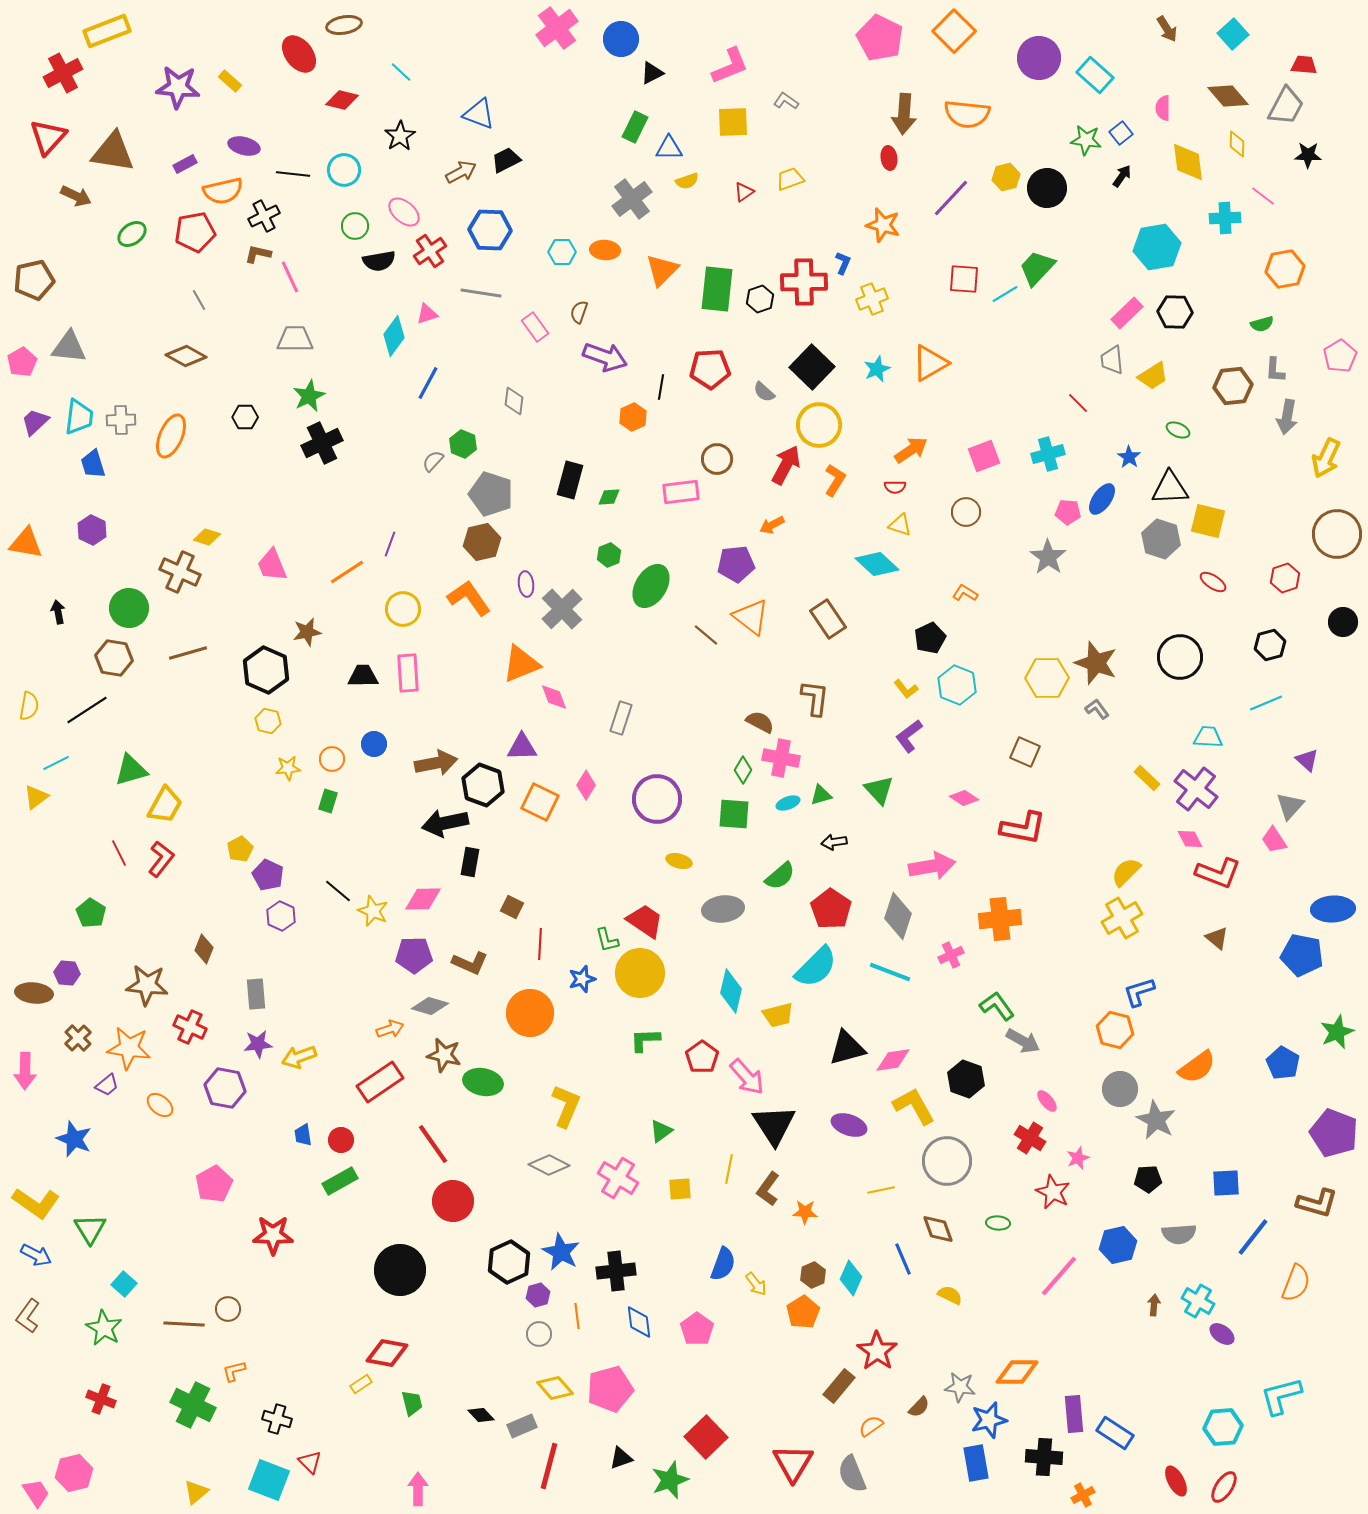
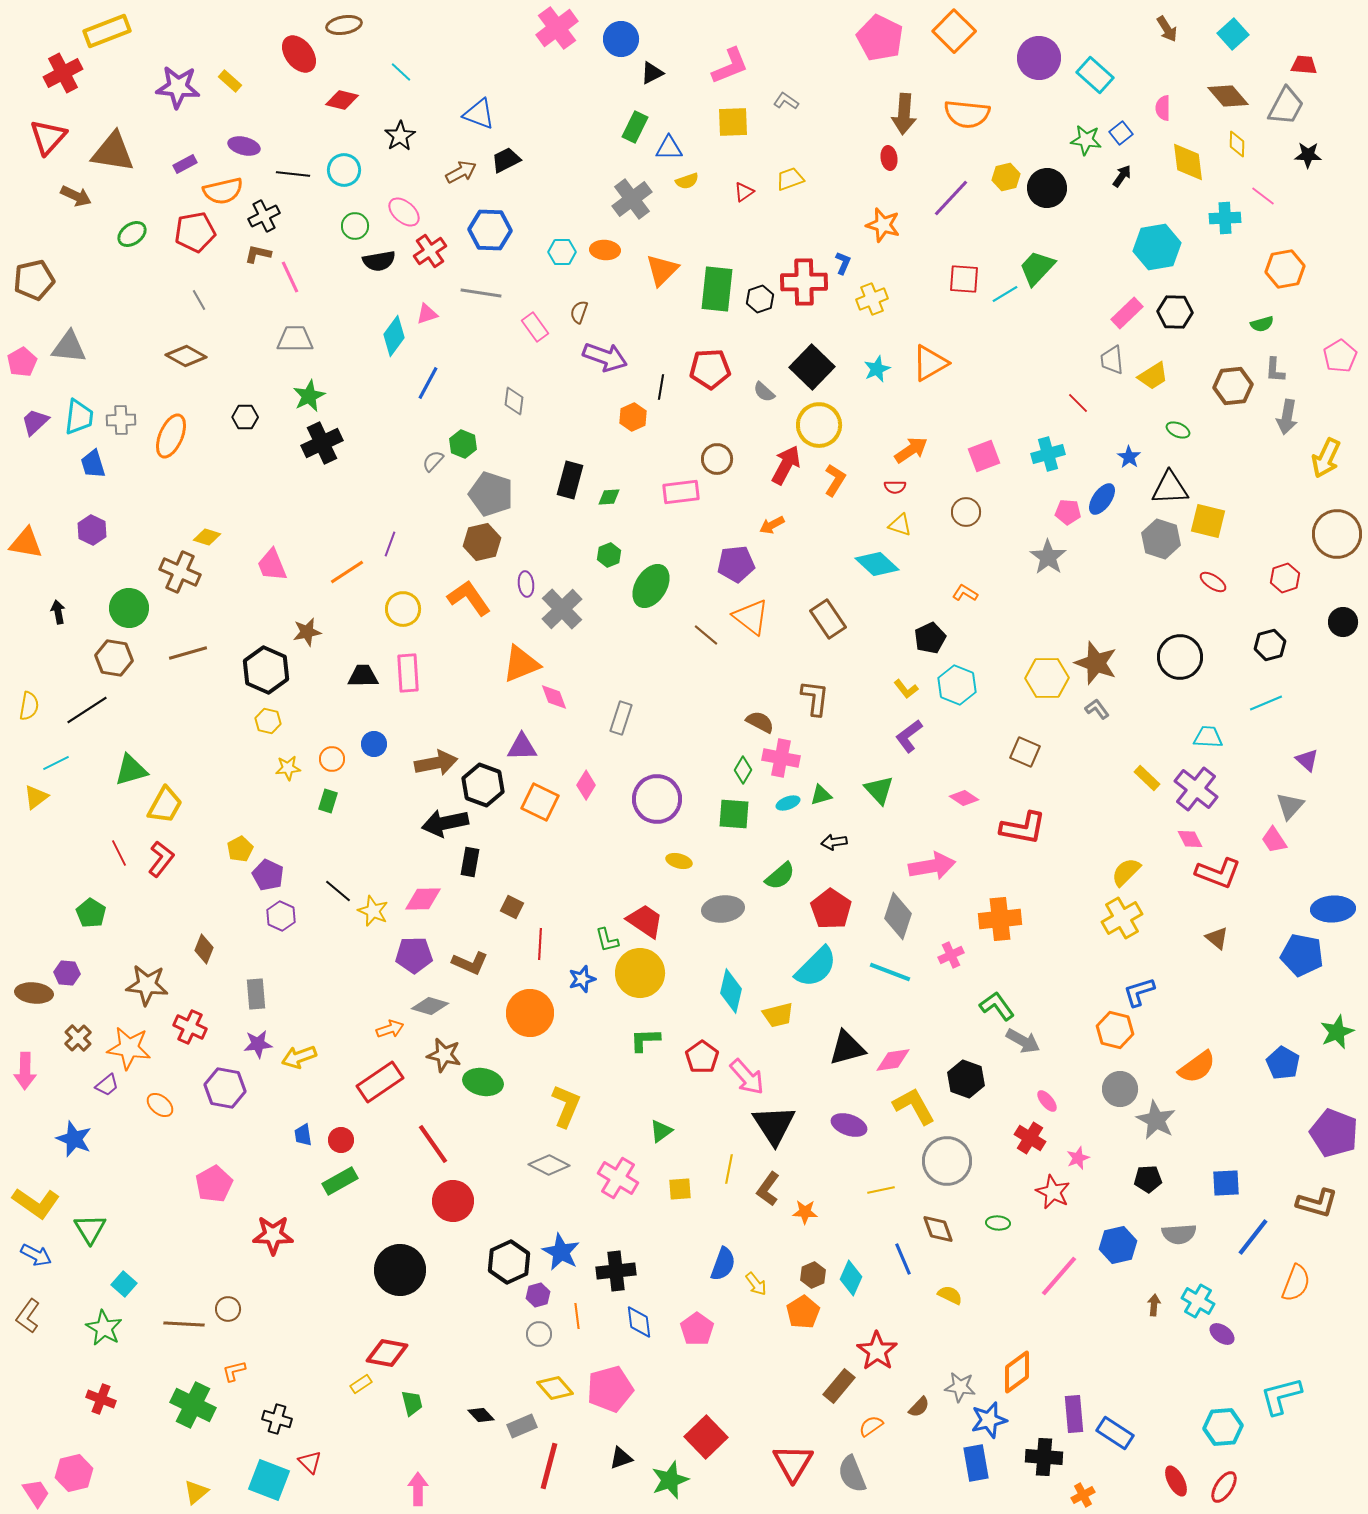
orange diamond at (1017, 1372): rotated 36 degrees counterclockwise
